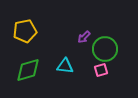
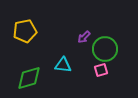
cyan triangle: moved 2 px left, 1 px up
green diamond: moved 1 px right, 8 px down
